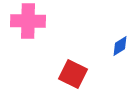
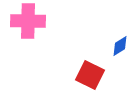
red square: moved 17 px right, 1 px down
